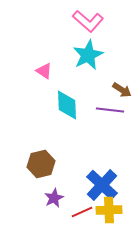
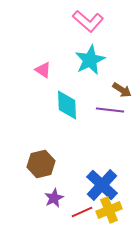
cyan star: moved 2 px right, 5 px down
pink triangle: moved 1 px left, 1 px up
yellow cross: rotated 20 degrees counterclockwise
